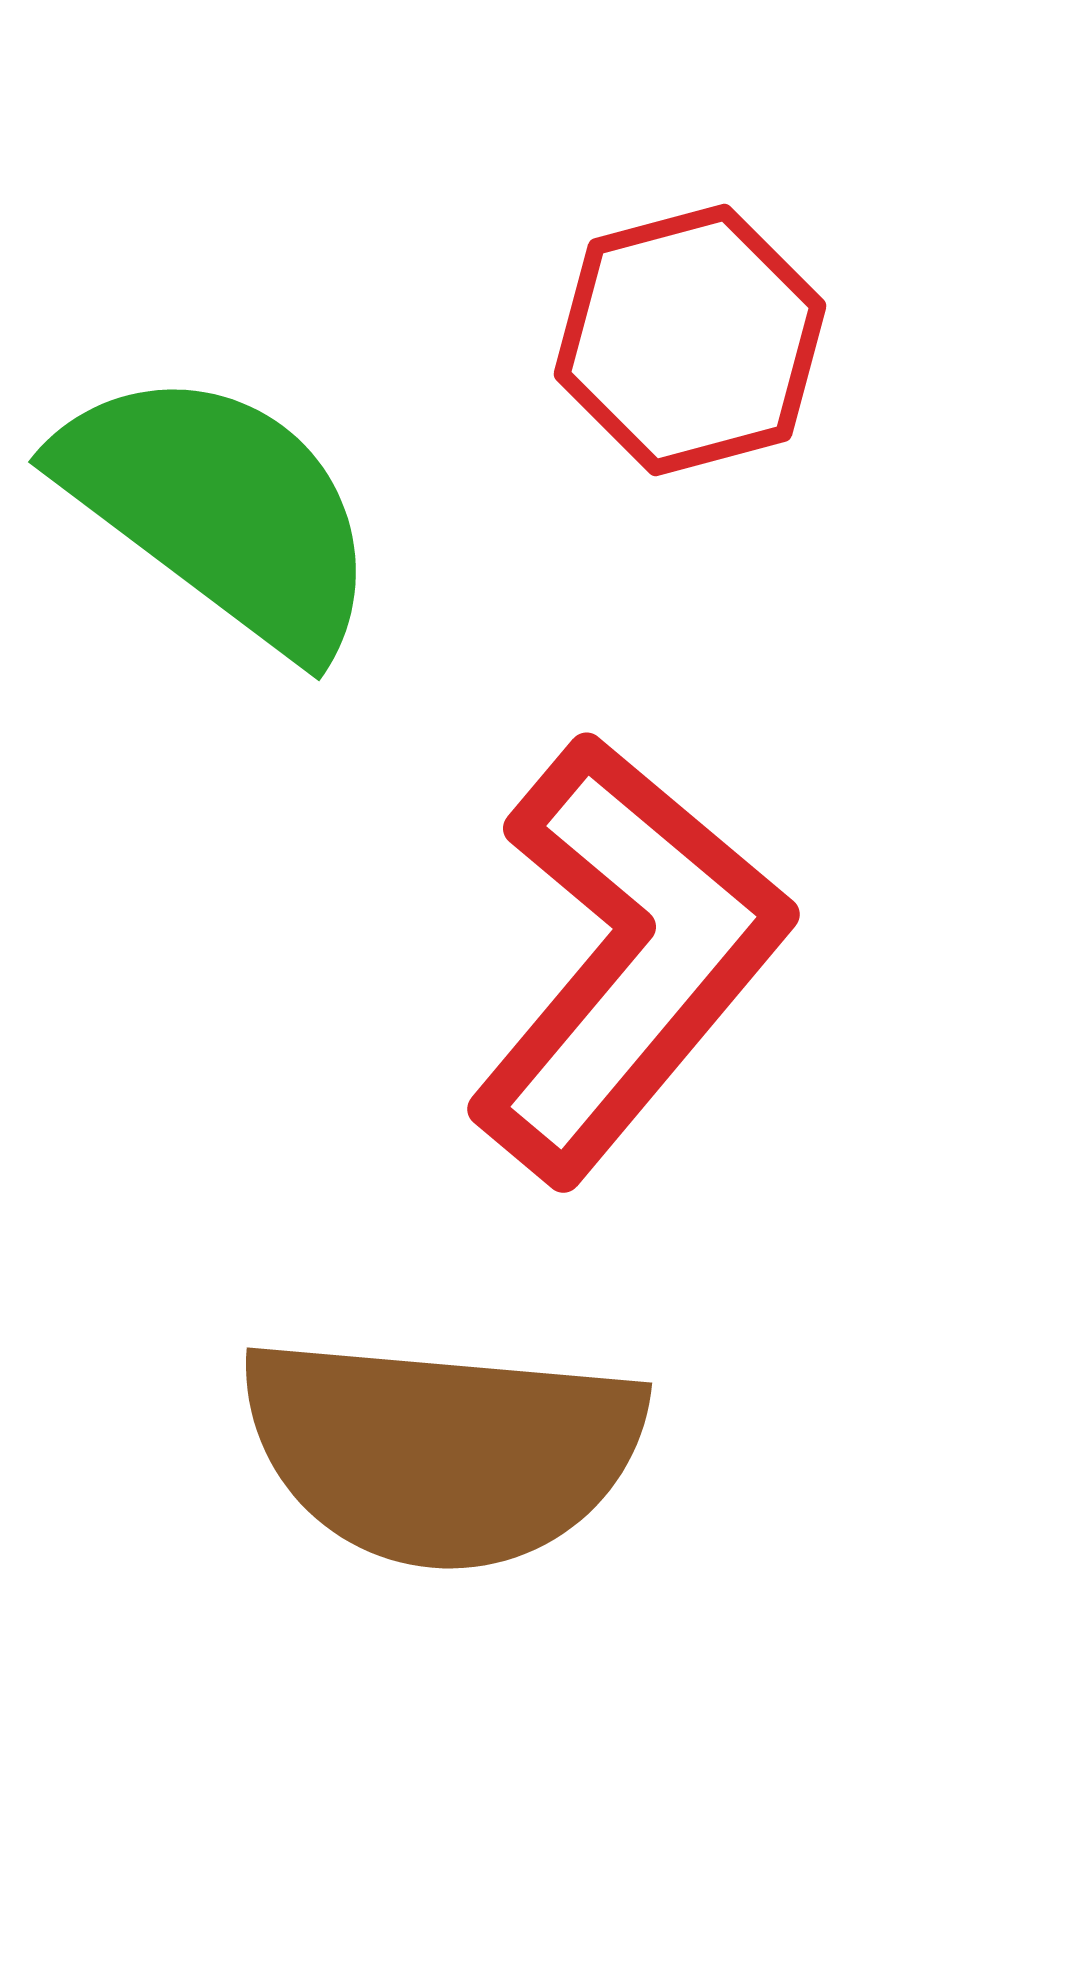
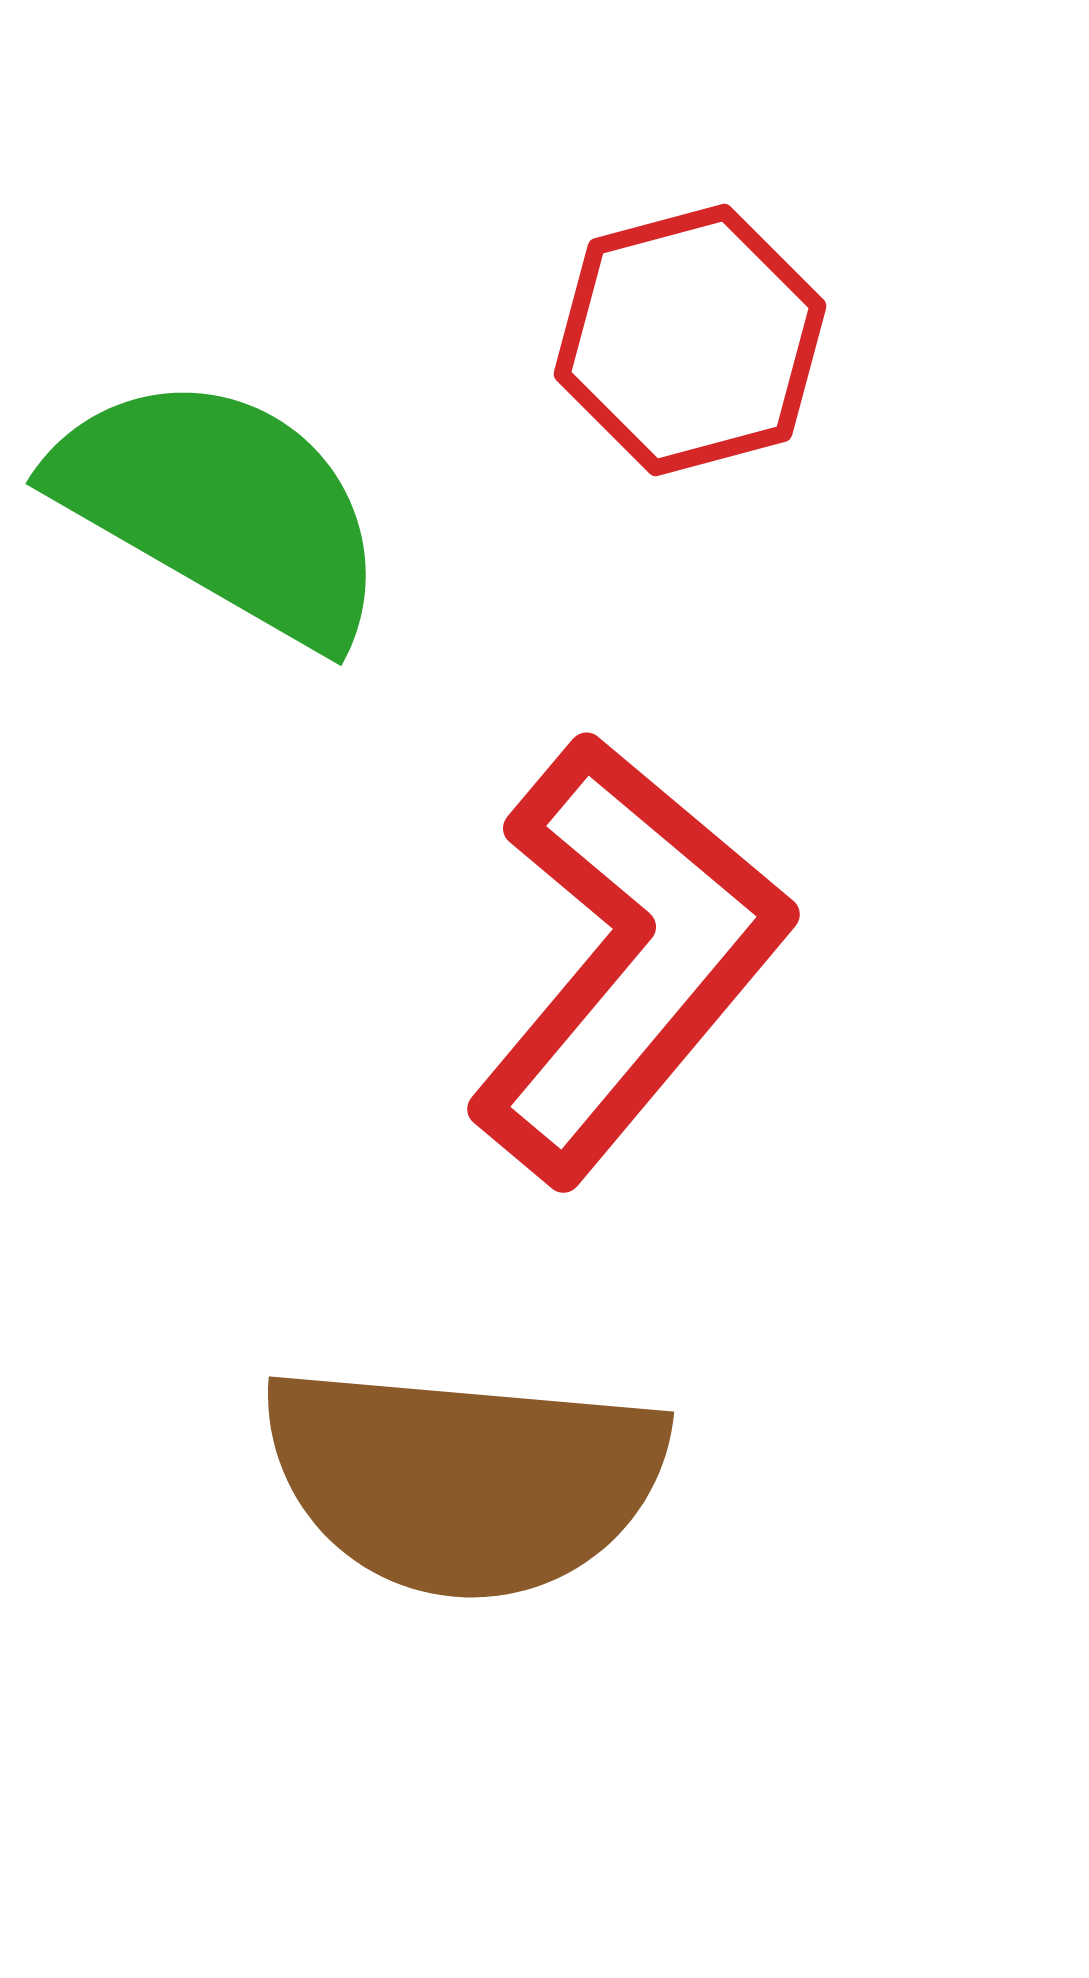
green semicircle: moved 2 px right, 2 px up; rotated 7 degrees counterclockwise
brown semicircle: moved 22 px right, 29 px down
